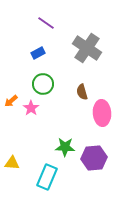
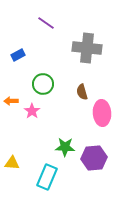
gray cross: rotated 28 degrees counterclockwise
blue rectangle: moved 20 px left, 2 px down
orange arrow: rotated 40 degrees clockwise
pink star: moved 1 px right, 3 px down
